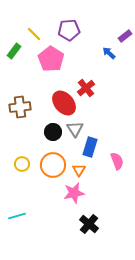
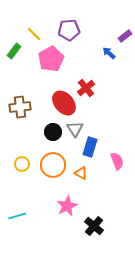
pink pentagon: rotated 10 degrees clockwise
orange triangle: moved 2 px right, 3 px down; rotated 32 degrees counterclockwise
pink star: moved 7 px left, 13 px down; rotated 15 degrees counterclockwise
black cross: moved 5 px right, 2 px down
